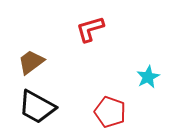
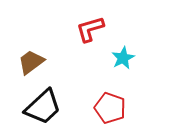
cyan star: moved 25 px left, 19 px up
black trapezoid: moved 6 px right; rotated 72 degrees counterclockwise
red pentagon: moved 4 px up
